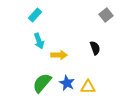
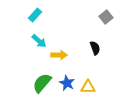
gray square: moved 2 px down
cyan arrow: rotated 28 degrees counterclockwise
